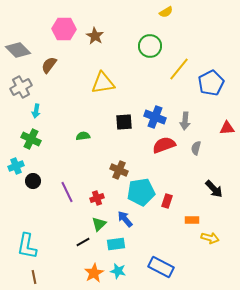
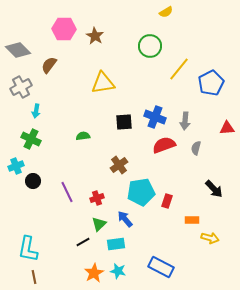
brown cross: moved 5 px up; rotated 30 degrees clockwise
cyan L-shape: moved 1 px right, 3 px down
